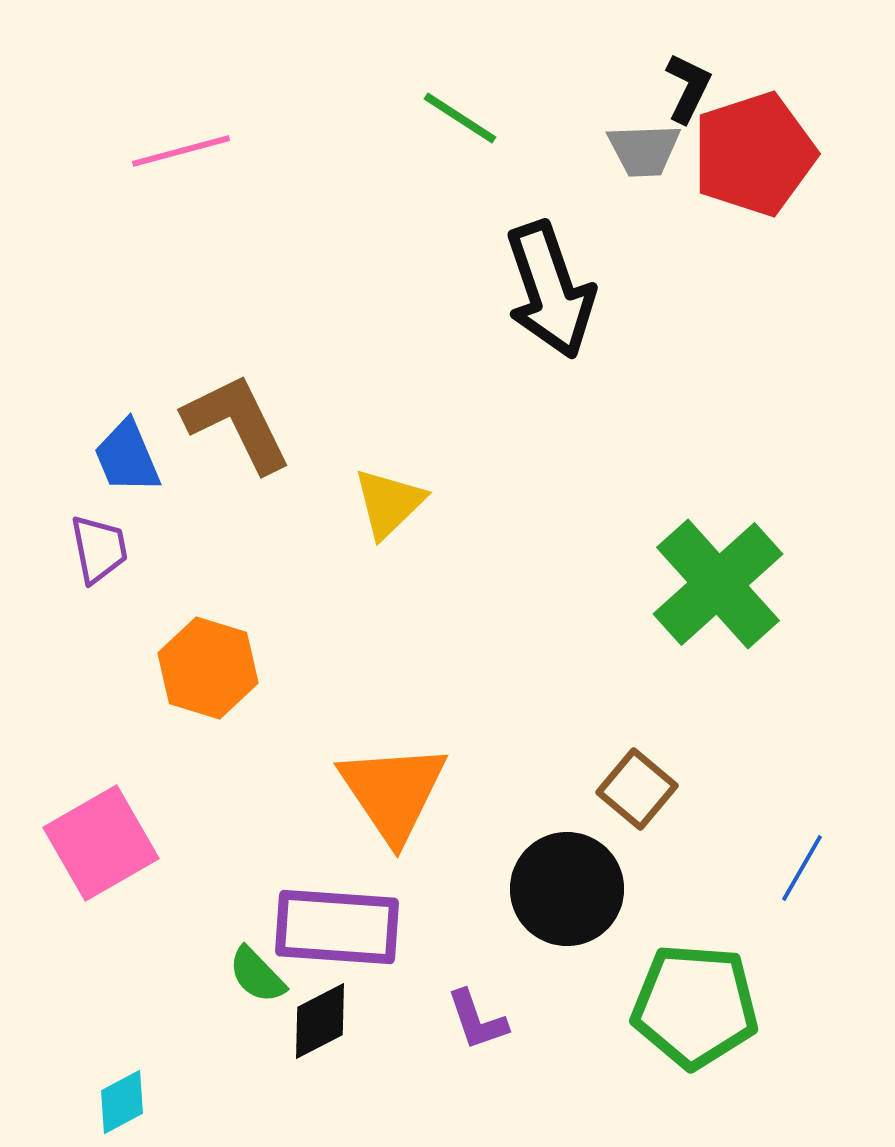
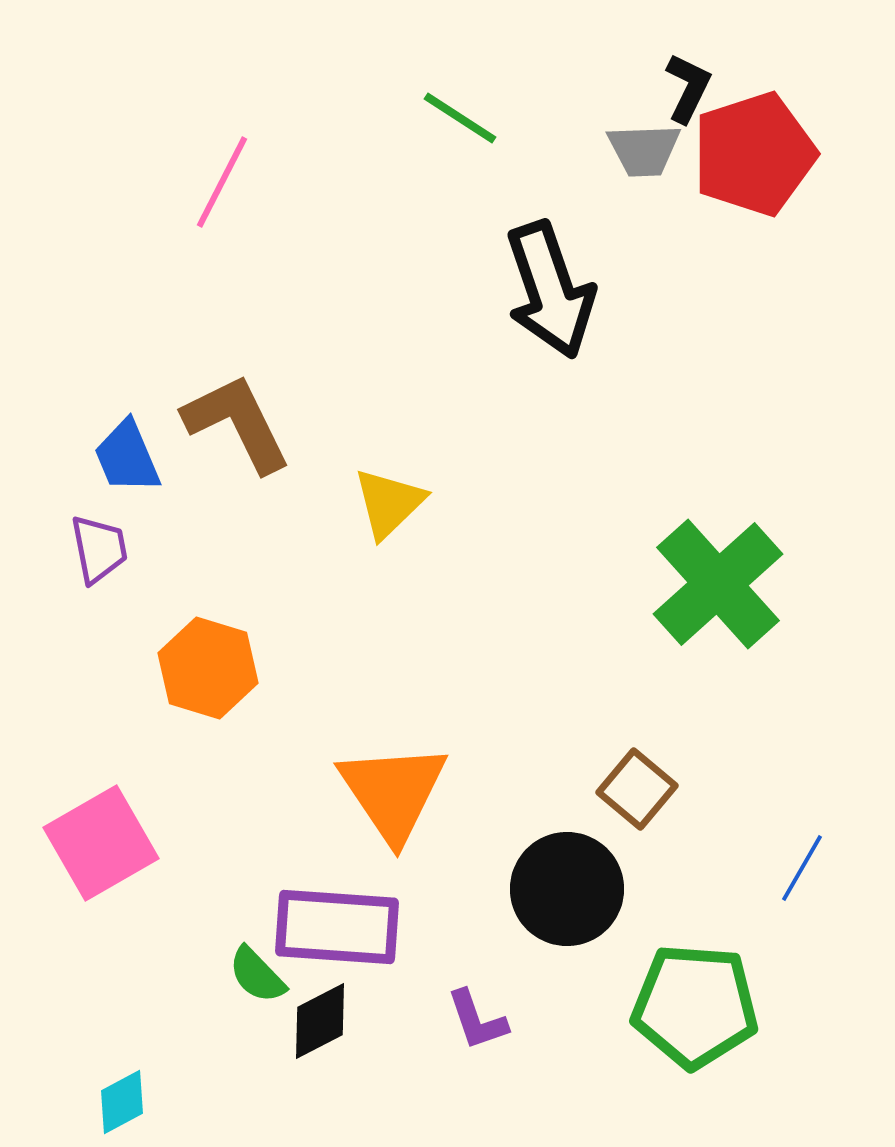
pink line: moved 41 px right, 31 px down; rotated 48 degrees counterclockwise
